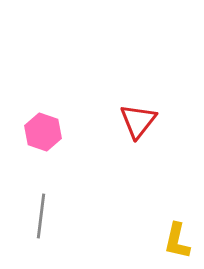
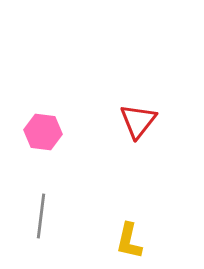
pink hexagon: rotated 12 degrees counterclockwise
yellow L-shape: moved 48 px left
